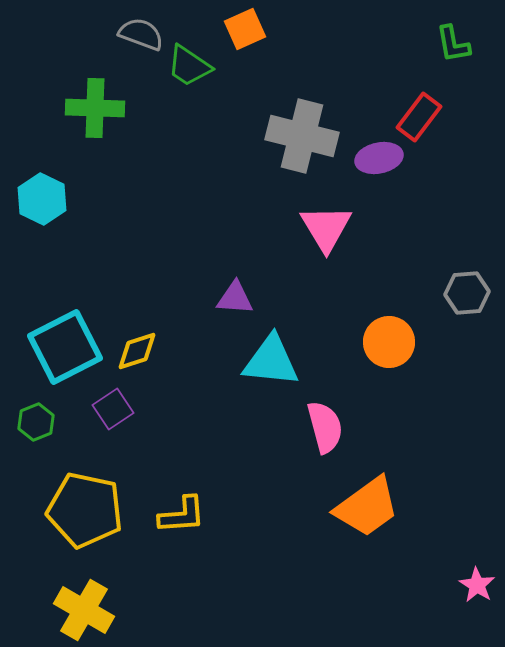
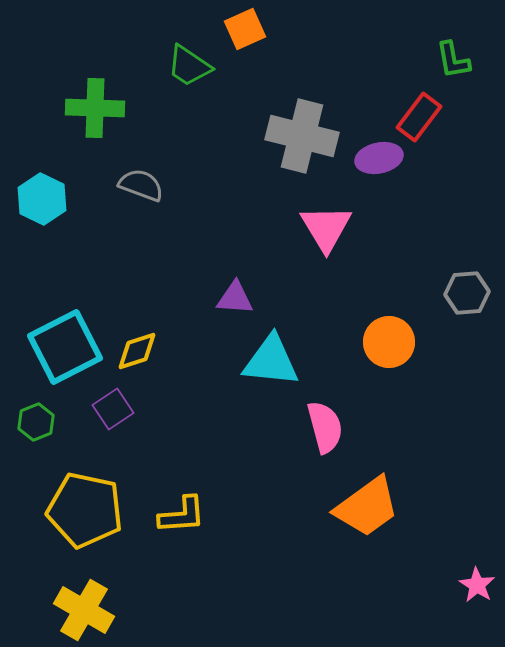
gray semicircle: moved 151 px down
green L-shape: moved 16 px down
